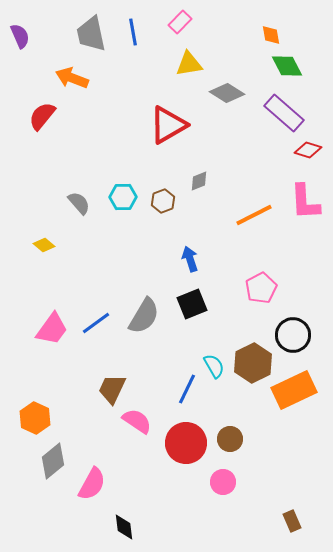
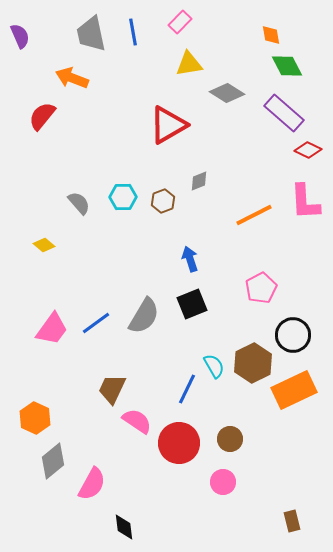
red diamond at (308, 150): rotated 8 degrees clockwise
red circle at (186, 443): moved 7 px left
brown rectangle at (292, 521): rotated 10 degrees clockwise
